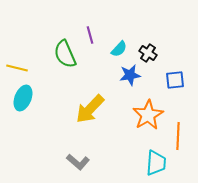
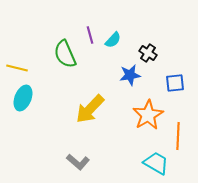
cyan semicircle: moved 6 px left, 9 px up
blue square: moved 3 px down
cyan trapezoid: rotated 64 degrees counterclockwise
